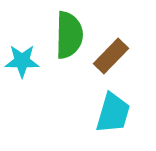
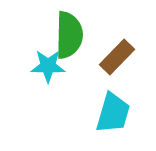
brown rectangle: moved 6 px right, 1 px down
cyan star: moved 26 px right, 5 px down
